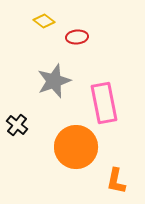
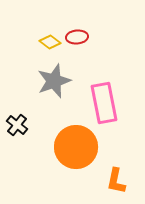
yellow diamond: moved 6 px right, 21 px down
